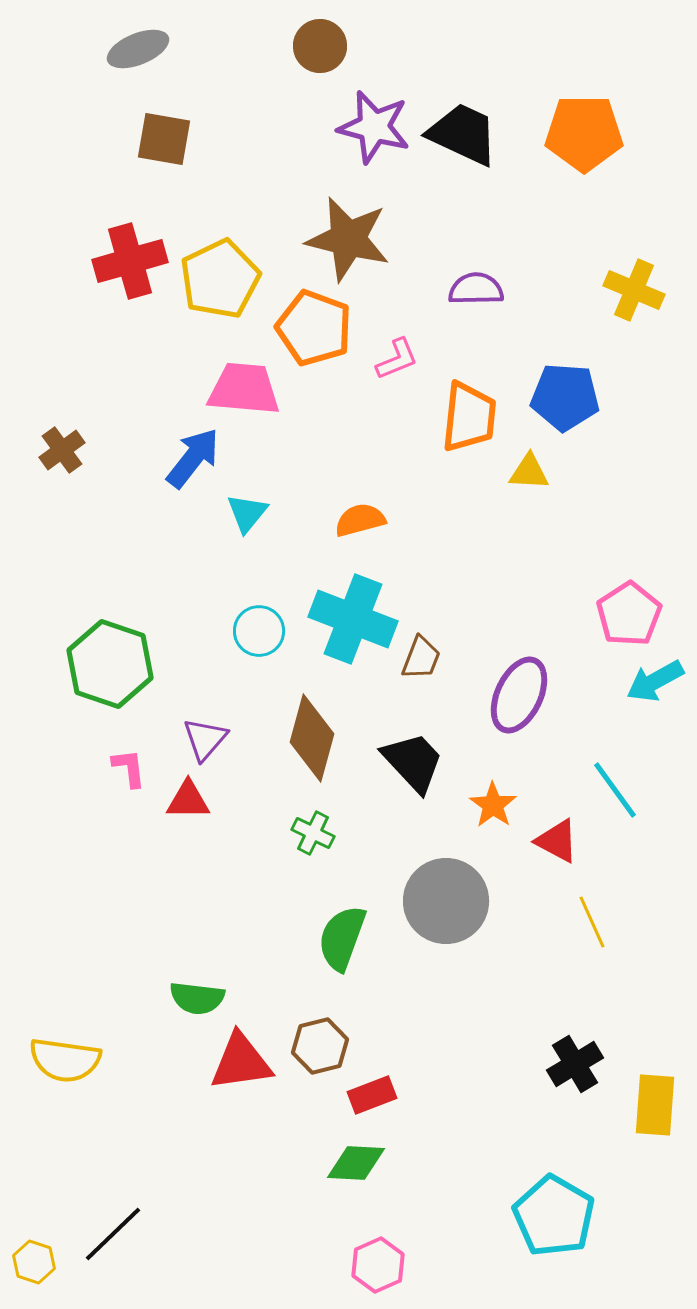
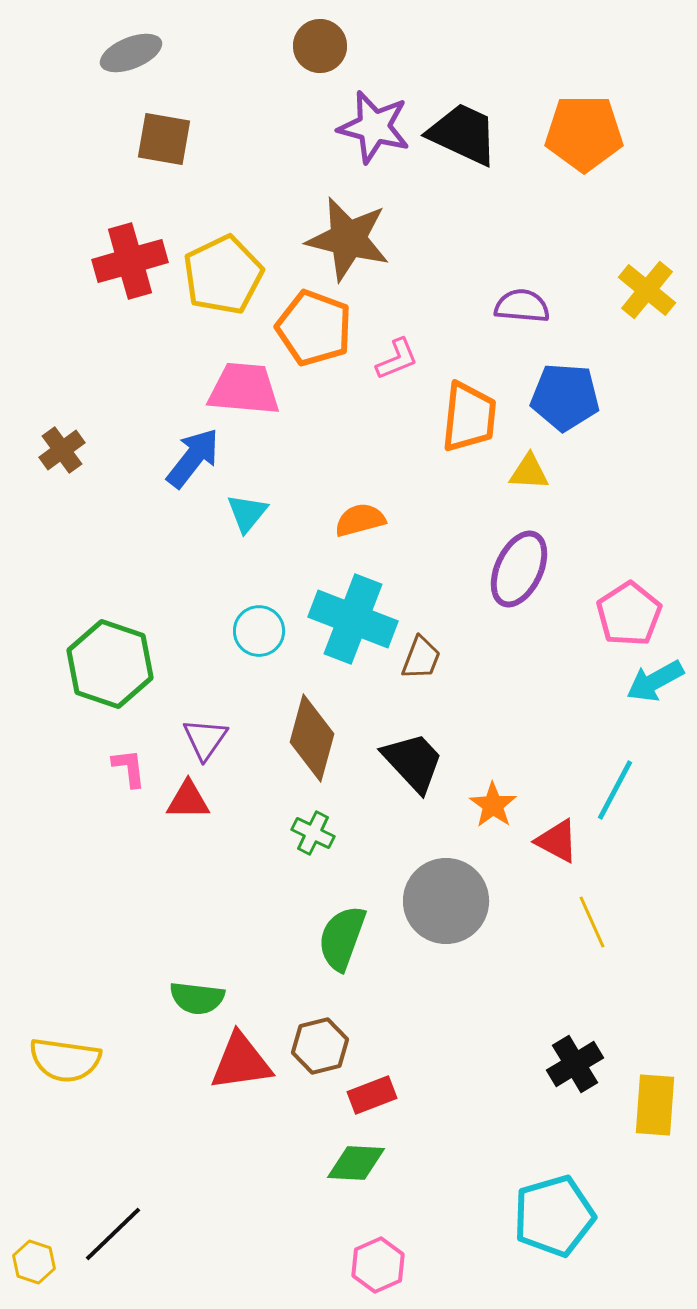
gray ellipse at (138, 49): moved 7 px left, 4 px down
yellow pentagon at (220, 279): moved 3 px right, 4 px up
purple semicircle at (476, 289): moved 46 px right, 17 px down; rotated 6 degrees clockwise
yellow cross at (634, 290): moved 13 px right; rotated 16 degrees clockwise
purple ellipse at (519, 695): moved 126 px up
purple triangle at (205, 739): rotated 6 degrees counterclockwise
cyan line at (615, 790): rotated 64 degrees clockwise
cyan pentagon at (554, 1216): rotated 26 degrees clockwise
